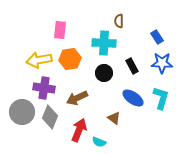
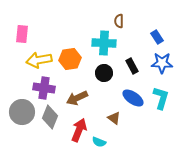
pink rectangle: moved 38 px left, 4 px down
